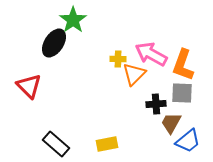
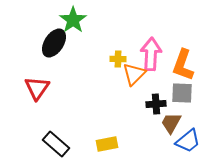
pink arrow: rotated 64 degrees clockwise
red triangle: moved 8 px right, 2 px down; rotated 20 degrees clockwise
